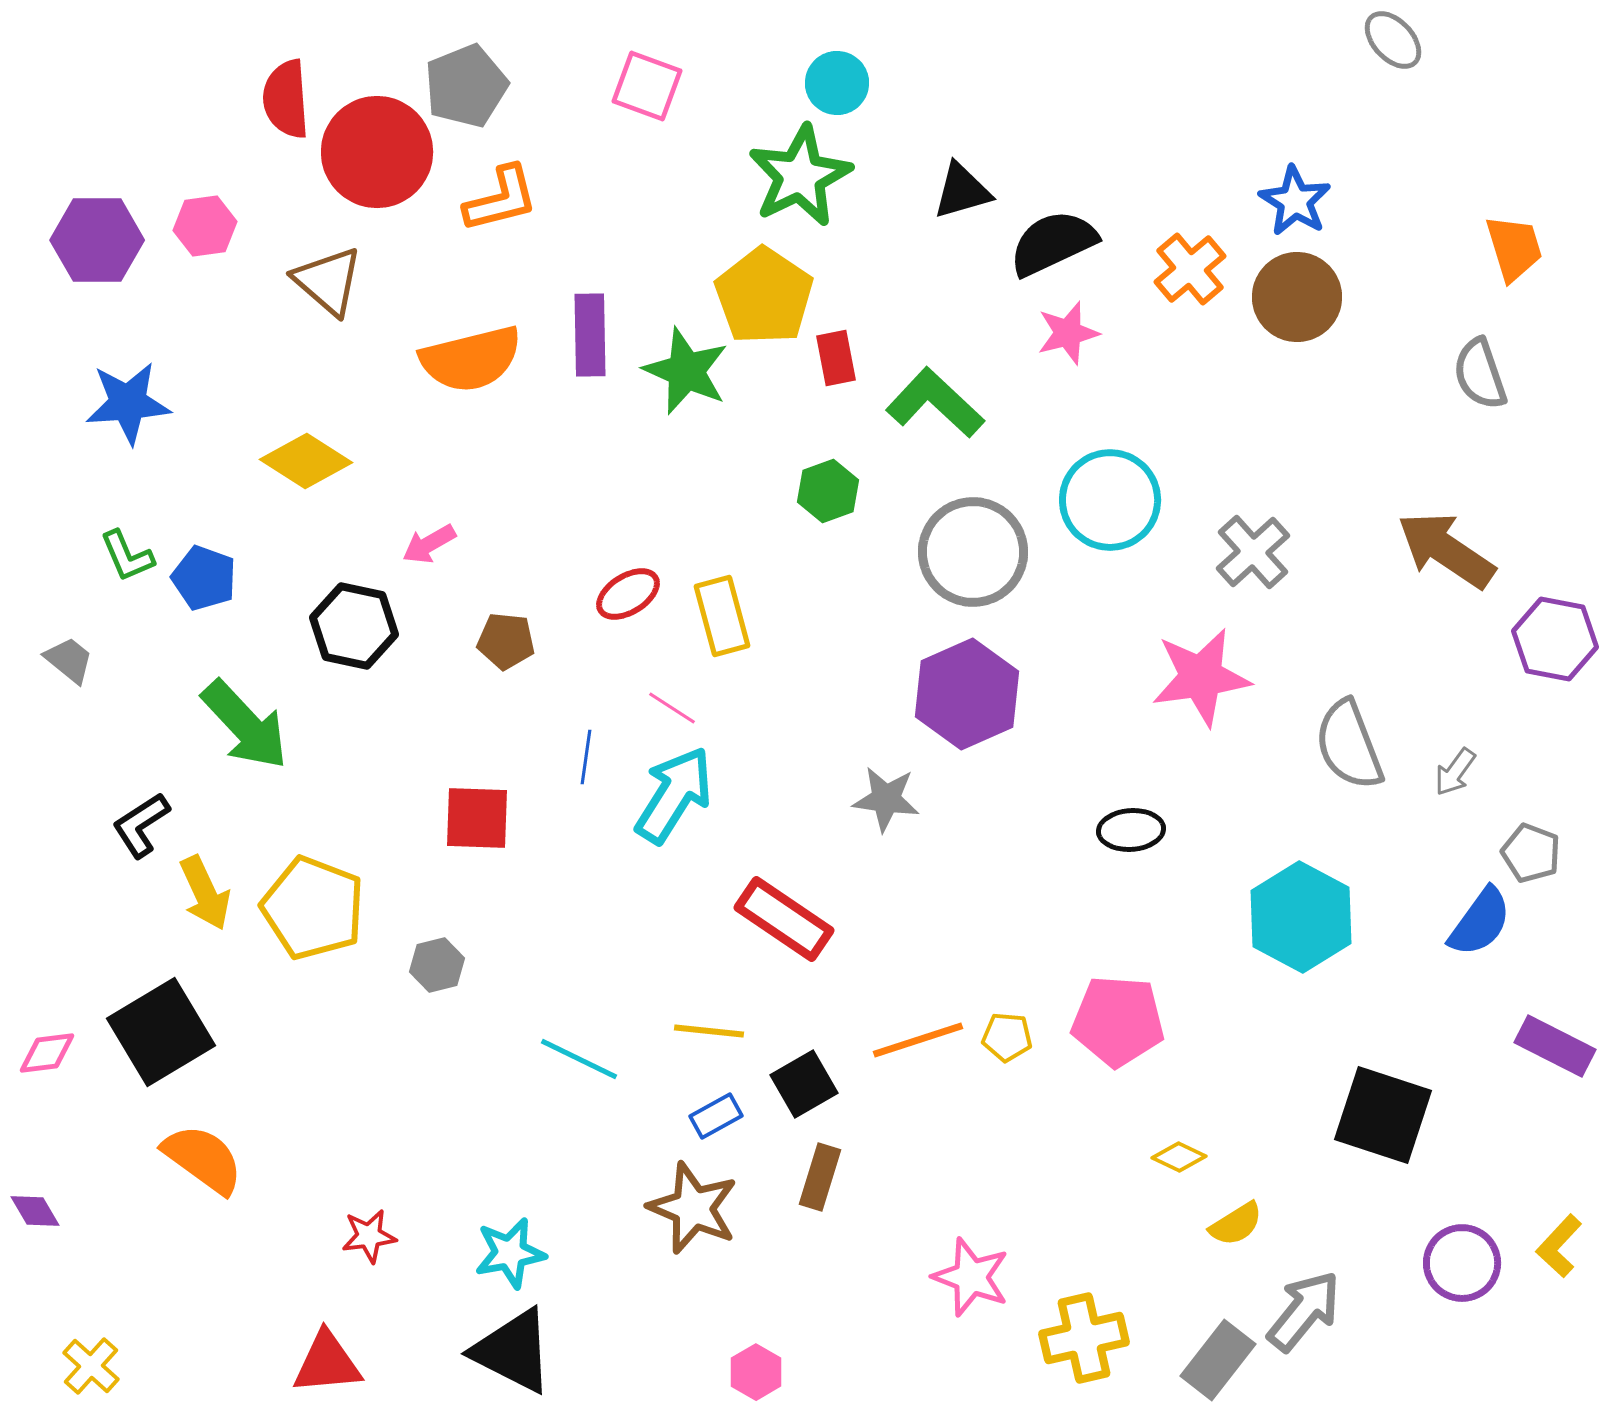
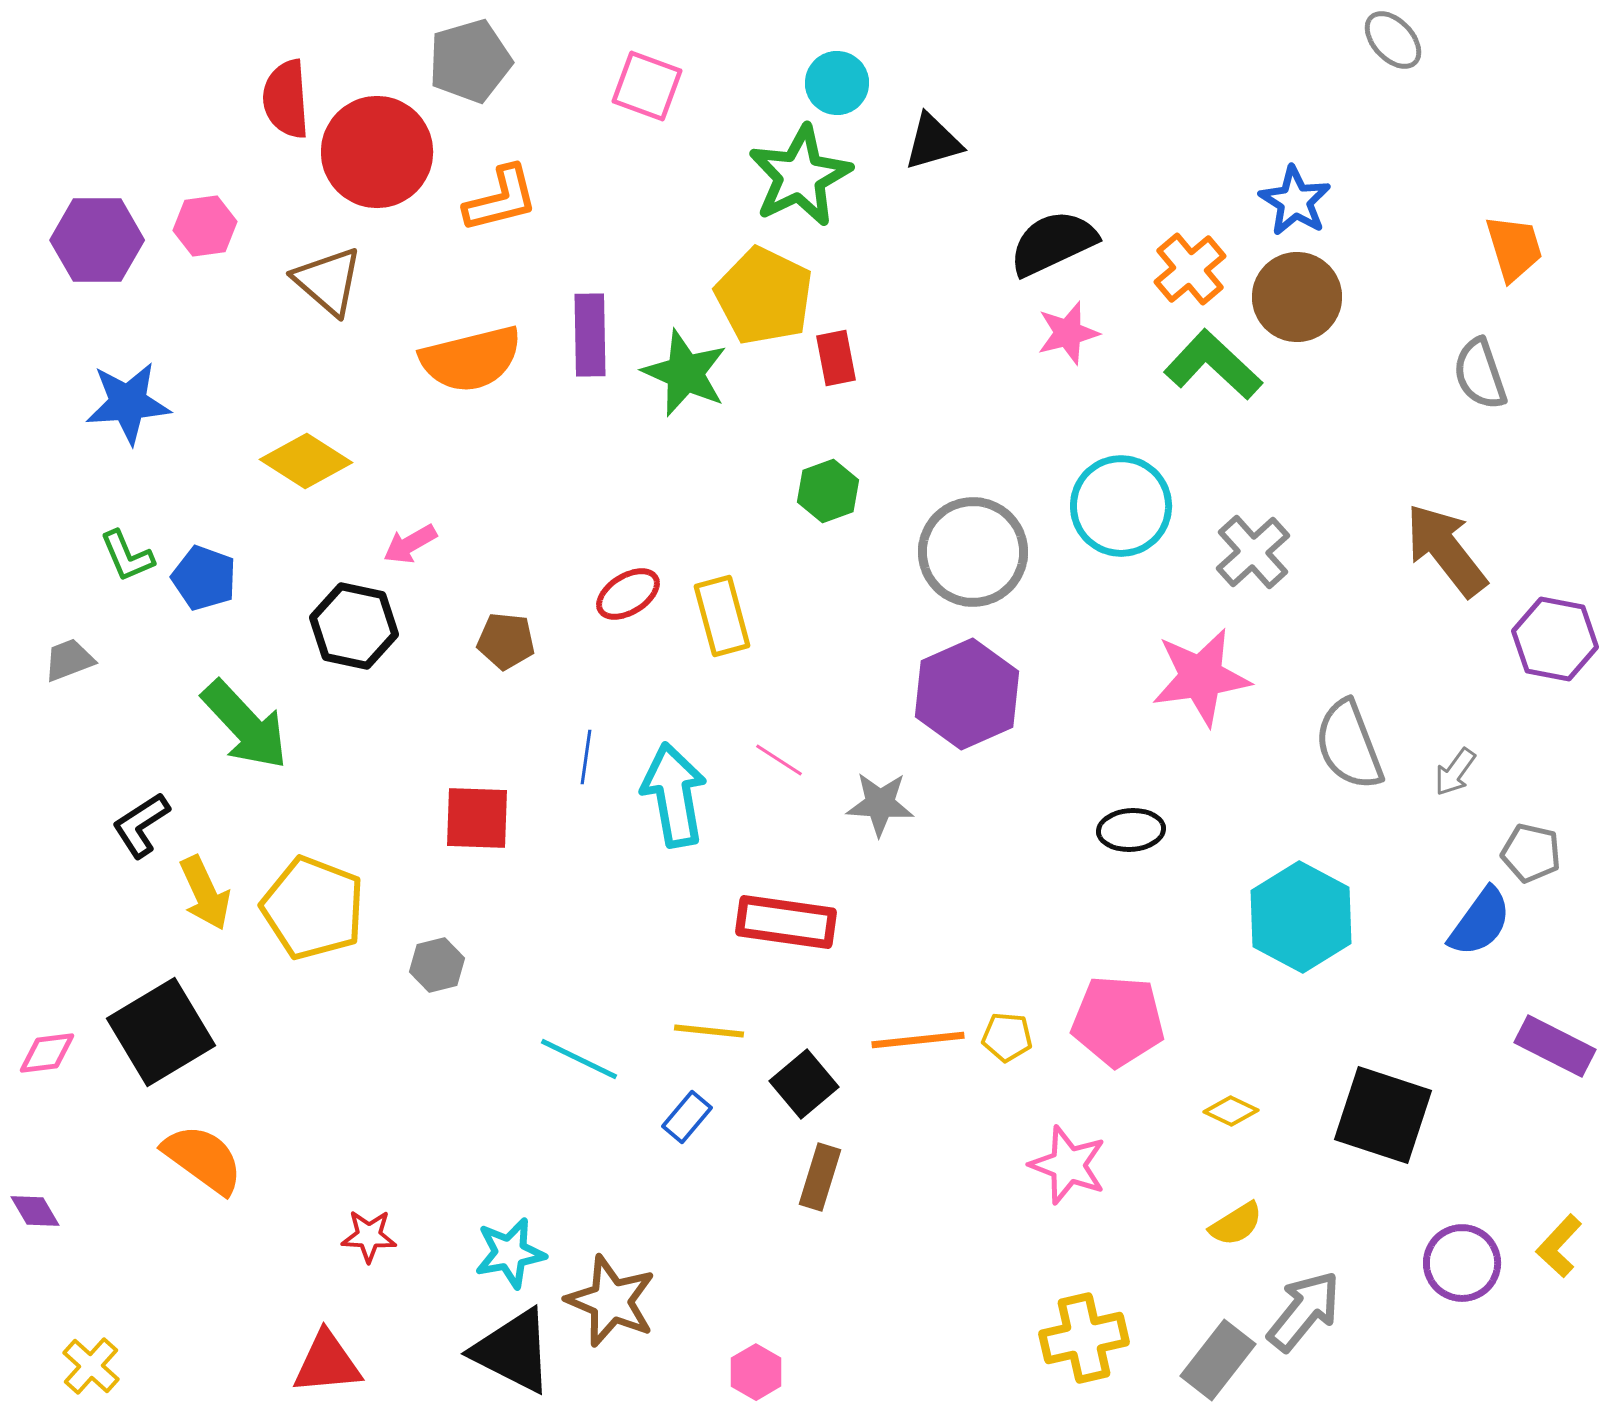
gray pentagon at (466, 86): moved 4 px right, 25 px up; rotated 6 degrees clockwise
black triangle at (962, 191): moved 29 px left, 49 px up
yellow pentagon at (764, 296): rotated 8 degrees counterclockwise
green star at (686, 371): moved 1 px left, 2 px down
green L-shape at (935, 403): moved 278 px right, 38 px up
cyan circle at (1110, 500): moved 11 px right, 6 px down
pink arrow at (429, 544): moved 19 px left
brown arrow at (1446, 550): rotated 18 degrees clockwise
gray trapezoid at (69, 660): rotated 60 degrees counterclockwise
pink line at (672, 708): moved 107 px right, 52 px down
cyan arrow at (674, 795): rotated 42 degrees counterclockwise
gray star at (886, 799): moved 6 px left, 5 px down; rotated 4 degrees counterclockwise
gray pentagon at (1531, 853): rotated 8 degrees counterclockwise
red rectangle at (784, 919): moved 2 px right, 3 px down; rotated 26 degrees counterclockwise
orange line at (918, 1040): rotated 12 degrees clockwise
black square at (804, 1084): rotated 10 degrees counterclockwise
blue rectangle at (716, 1116): moved 29 px left, 1 px down; rotated 21 degrees counterclockwise
yellow diamond at (1179, 1157): moved 52 px right, 46 px up
brown star at (693, 1208): moved 82 px left, 93 px down
red star at (369, 1236): rotated 10 degrees clockwise
pink star at (971, 1277): moved 97 px right, 112 px up
